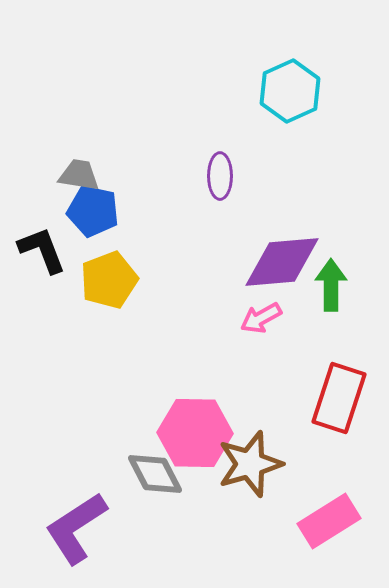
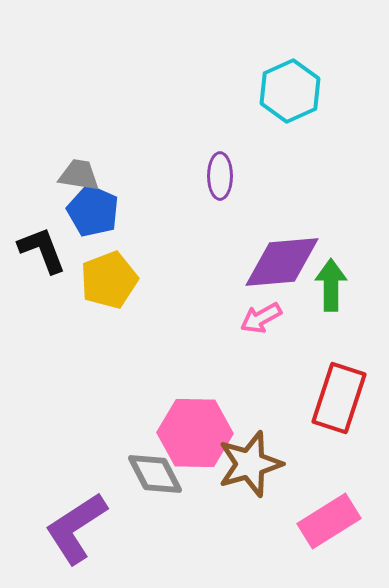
blue pentagon: rotated 12 degrees clockwise
